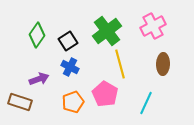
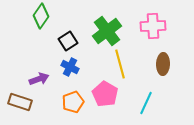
pink cross: rotated 25 degrees clockwise
green diamond: moved 4 px right, 19 px up
